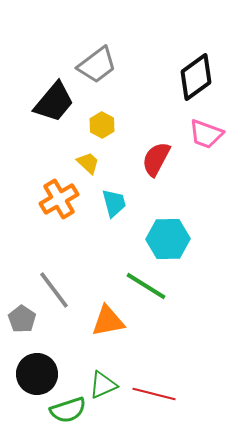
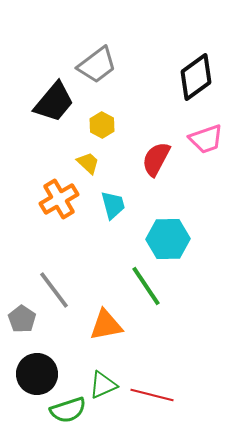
pink trapezoid: moved 5 px down; rotated 39 degrees counterclockwise
cyan trapezoid: moved 1 px left, 2 px down
green line: rotated 24 degrees clockwise
orange triangle: moved 2 px left, 4 px down
red line: moved 2 px left, 1 px down
